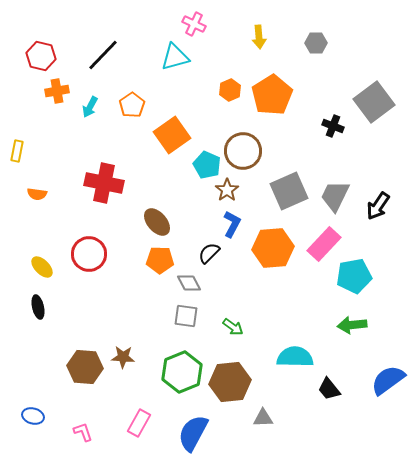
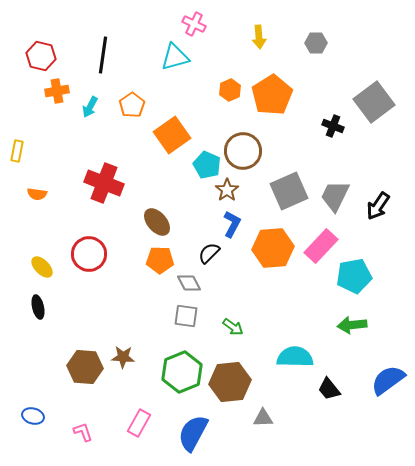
black line at (103, 55): rotated 36 degrees counterclockwise
red cross at (104, 183): rotated 9 degrees clockwise
pink rectangle at (324, 244): moved 3 px left, 2 px down
